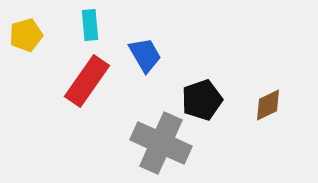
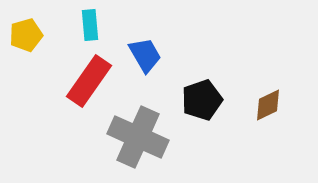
red rectangle: moved 2 px right
gray cross: moved 23 px left, 6 px up
